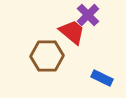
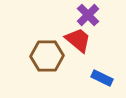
red trapezoid: moved 6 px right, 8 px down
